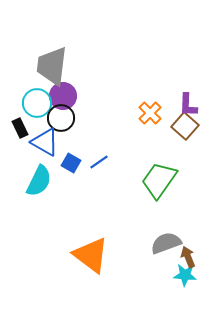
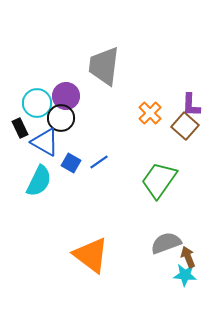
gray trapezoid: moved 52 px right
purple circle: moved 3 px right
purple L-shape: moved 3 px right
